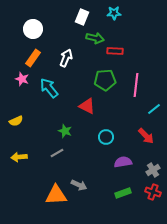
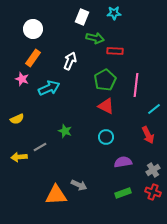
white arrow: moved 4 px right, 3 px down
green pentagon: rotated 25 degrees counterclockwise
cyan arrow: rotated 105 degrees clockwise
red triangle: moved 19 px right
yellow semicircle: moved 1 px right, 2 px up
red arrow: moved 2 px right, 1 px up; rotated 18 degrees clockwise
gray line: moved 17 px left, 6 px up
